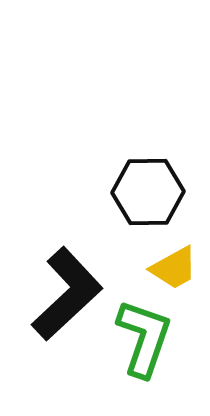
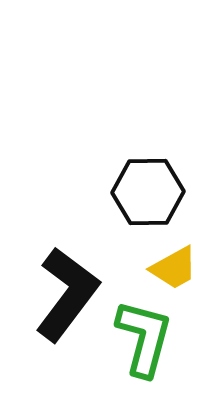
black L-shape: rotated 10 degrees counterclockwise
green L-shape: rotated 4 degrees counterclockwise
